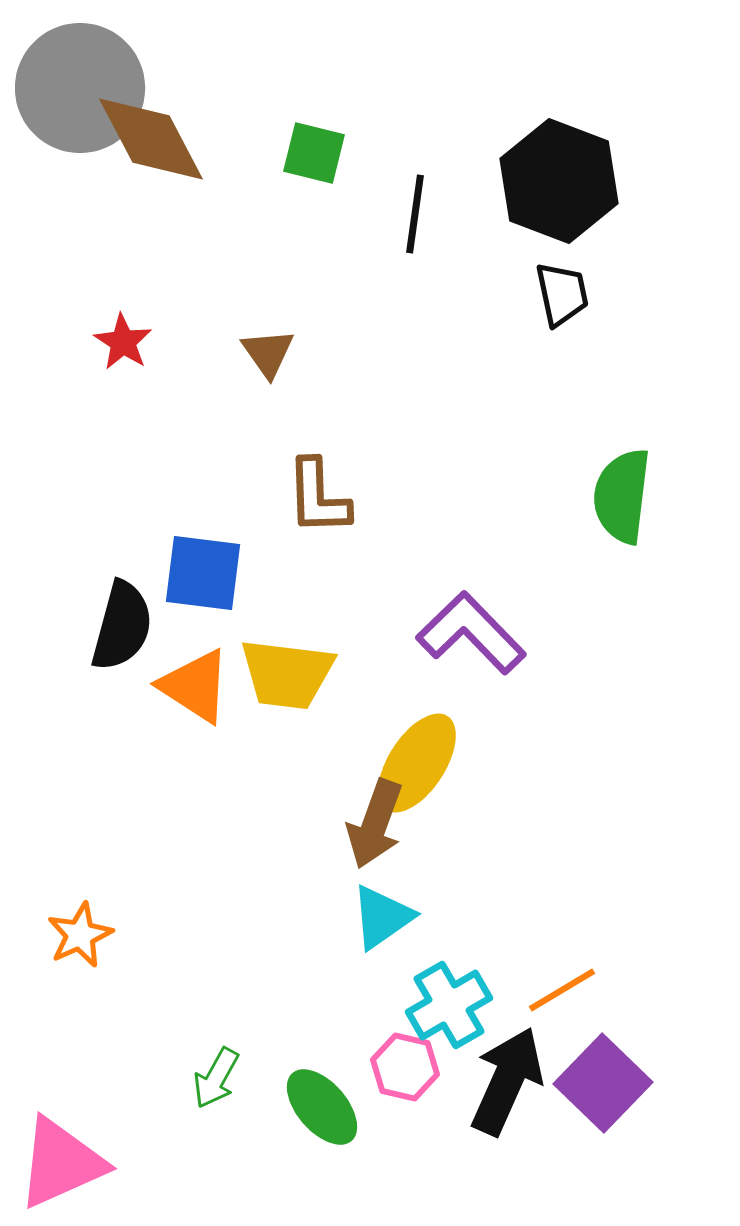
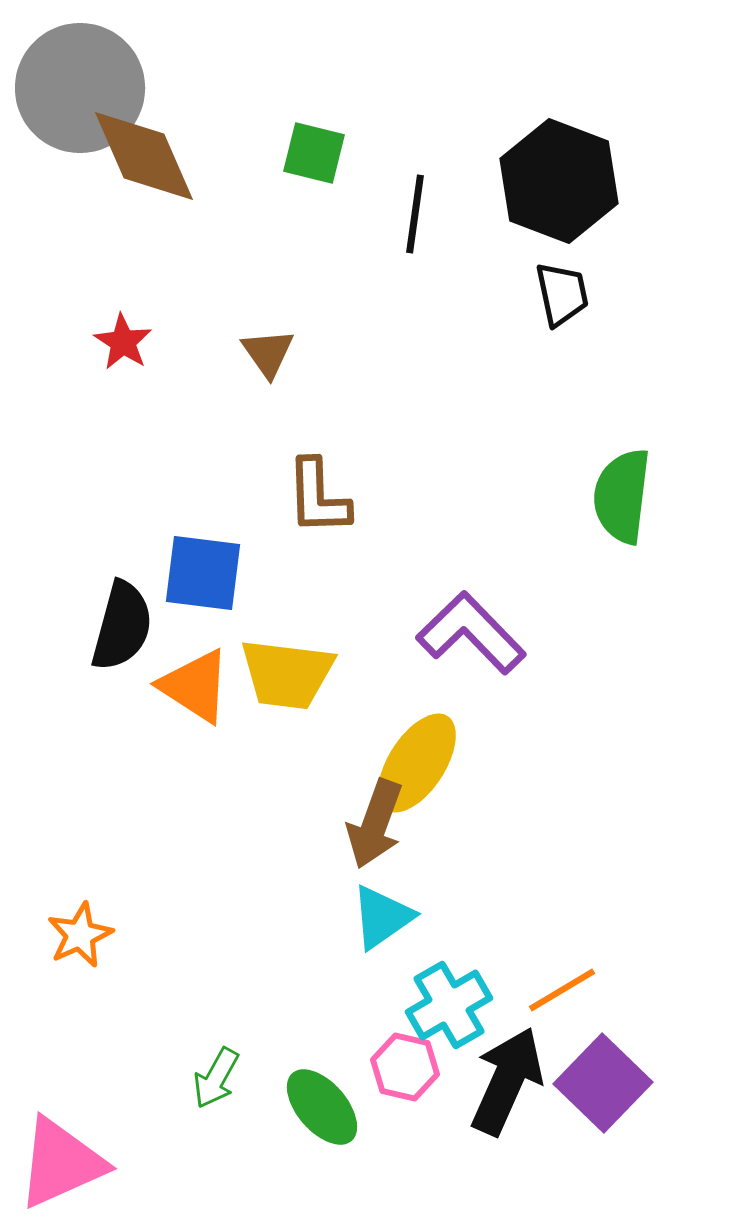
brown diamond: moved 7 px left, 17 px down; rotated 4 degrees clockwise
